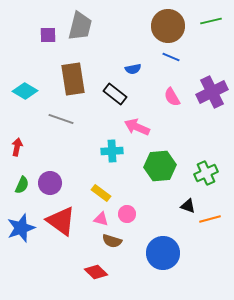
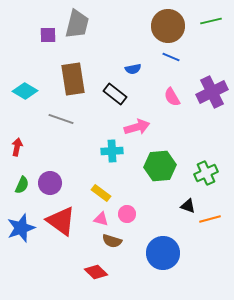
gray trapezoid: moved 3 px left, 2 px up
pink arrow: rotated 140 degrees clockwise
